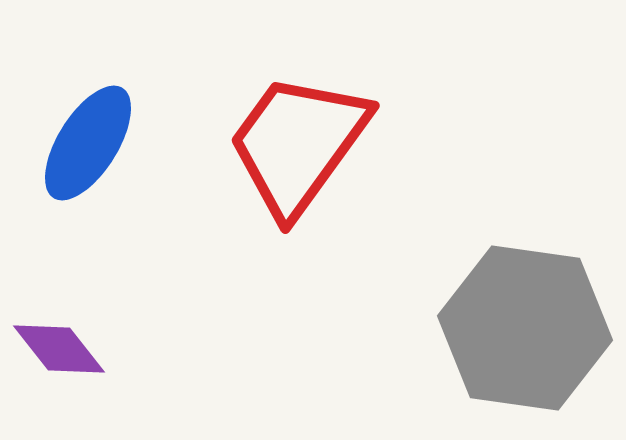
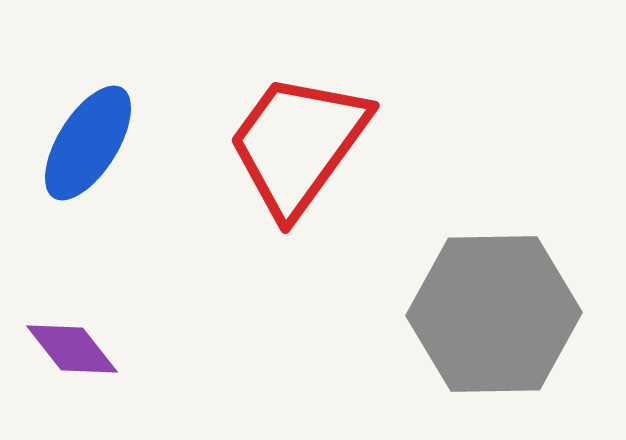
gray hexagon: moved 31 px left, 14 px up; rotated 9 degrees counterclockwise
purple diamond: moved 13 px right
